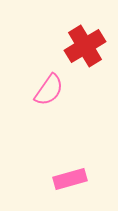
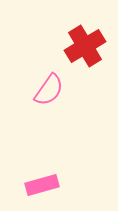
pink rectangle: moved 28 px left, 6 px down
